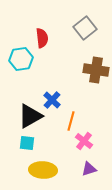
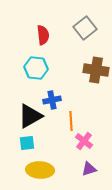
red semicircle: moved 1 px right, 3 px up
cyan hexagon: moved 15 px right, 9 px down; rotated 15 degrees clockwise
blue cross: rotated 36 degrees clockwise
orange line: rotated 18 degrees counterclockwise
cyan square: rotated 14 degrees counterclockwise
yellow ellipse: moved 3 px left
